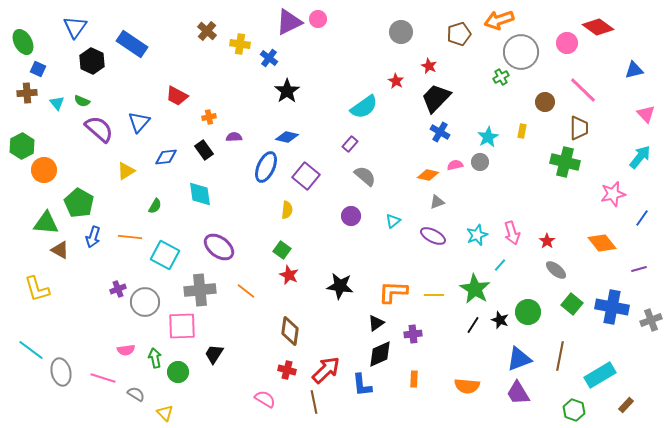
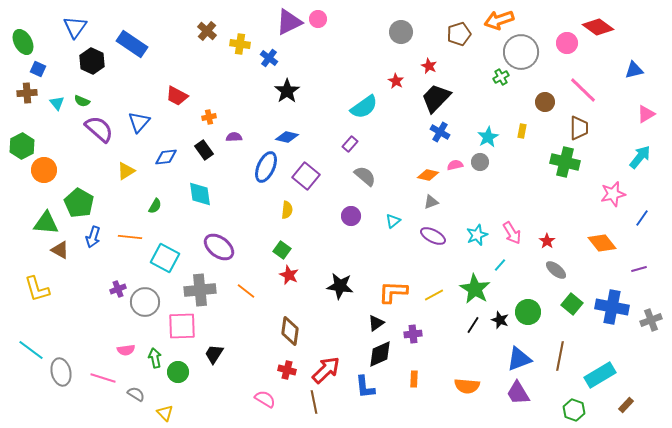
pink triangle at (646, 114): rotated 42 degrees clockwise
gray triangle at (437, 202): moved 6 px left
pink arrow at (512, 233): rotated 15 degrees counterclockwise
cyan square at (165, 255): moved 3 px down
yellow line at (434, 295): rotated 30 degrees counterclockwise
blue L-shape at (362, 385): moved 3 px right, 2 px down
